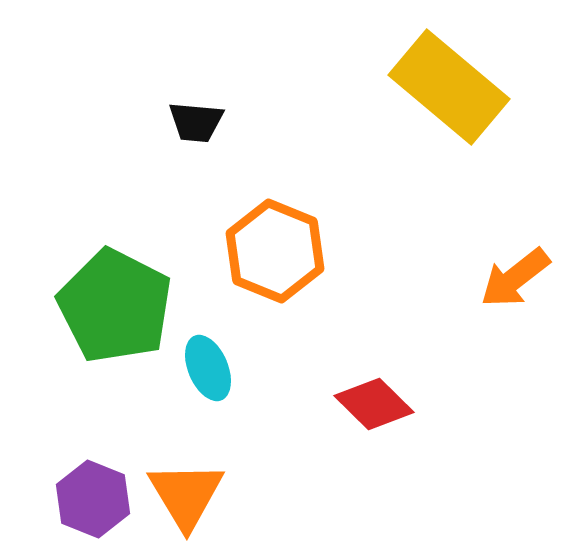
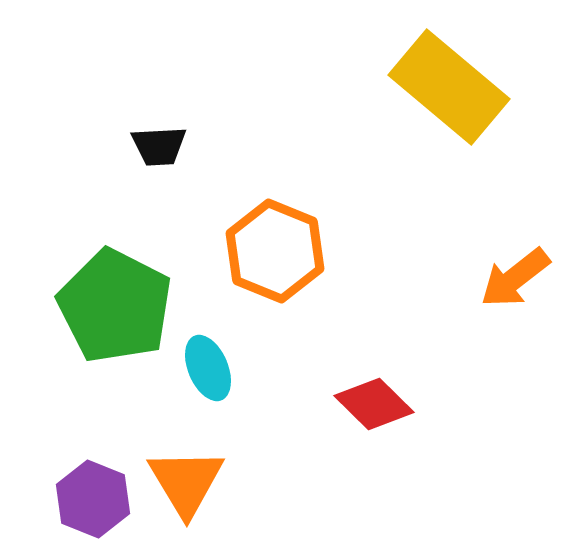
black trapezoid: moved 37 px left, 24 px down; rotated 8 degrees counterclockwise
orange triangle: moved 13 px up
